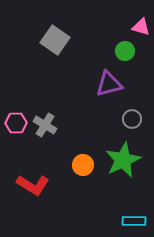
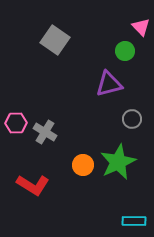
pink triangle: rotated 30 degrees clockwise
gray cross: moved 7 px down
green star: moved 5 px left, 2 px down
